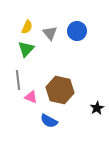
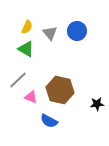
green triangle: rotated 42 degrees counterclockwise
gray line: rotated 54 degrees clockwise
black star: moved 4 px up; rotated 24 degrees clockwise
